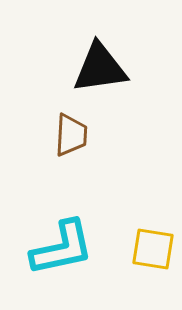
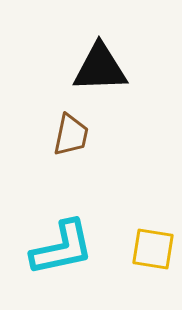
black triangle: rotated 6 degrees clockwise
brown trapezoid: rotated 9 degrees clockwise
